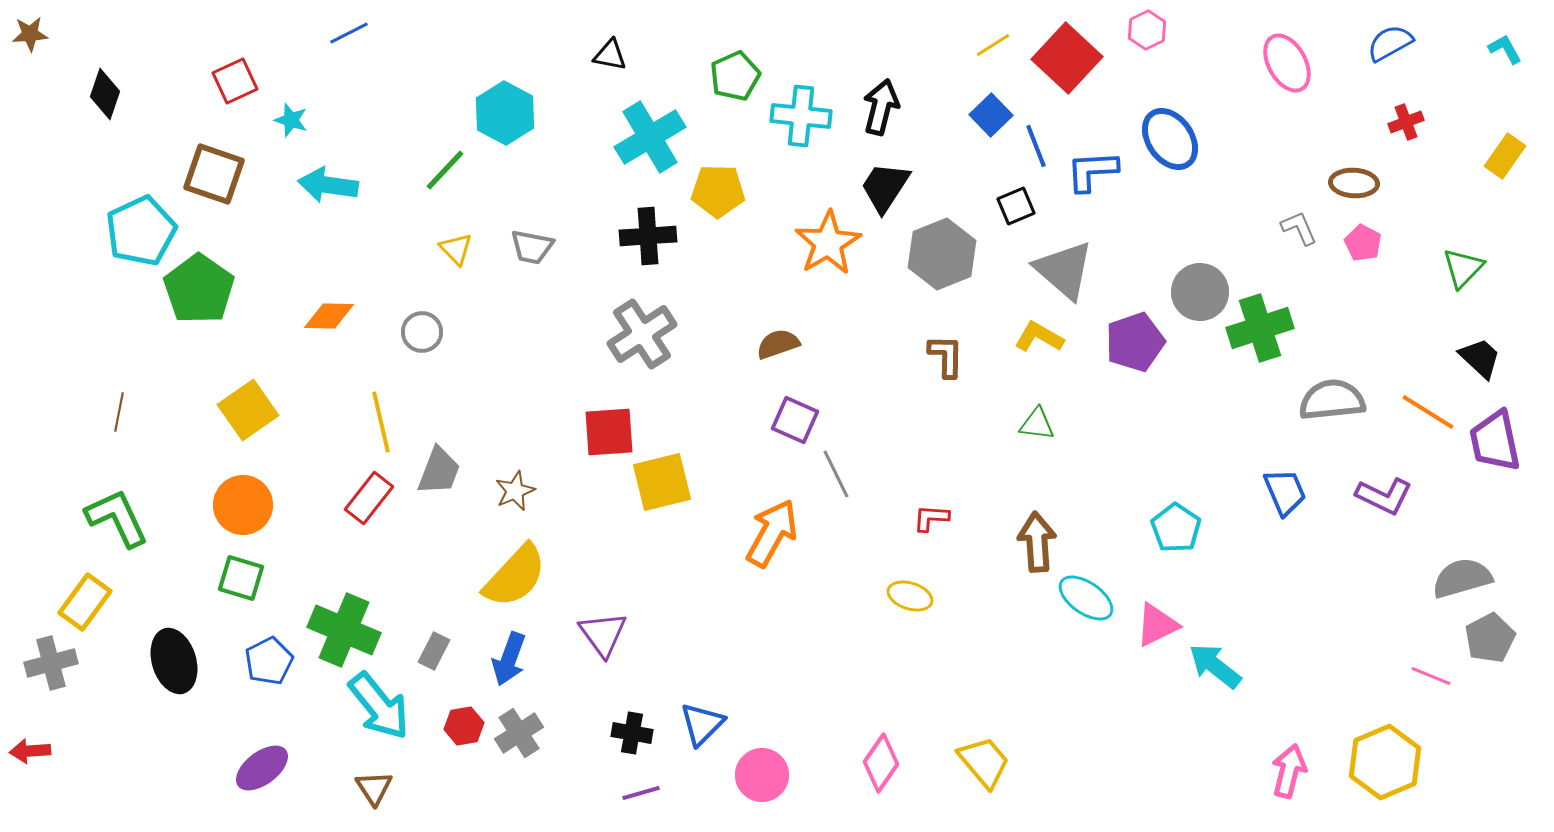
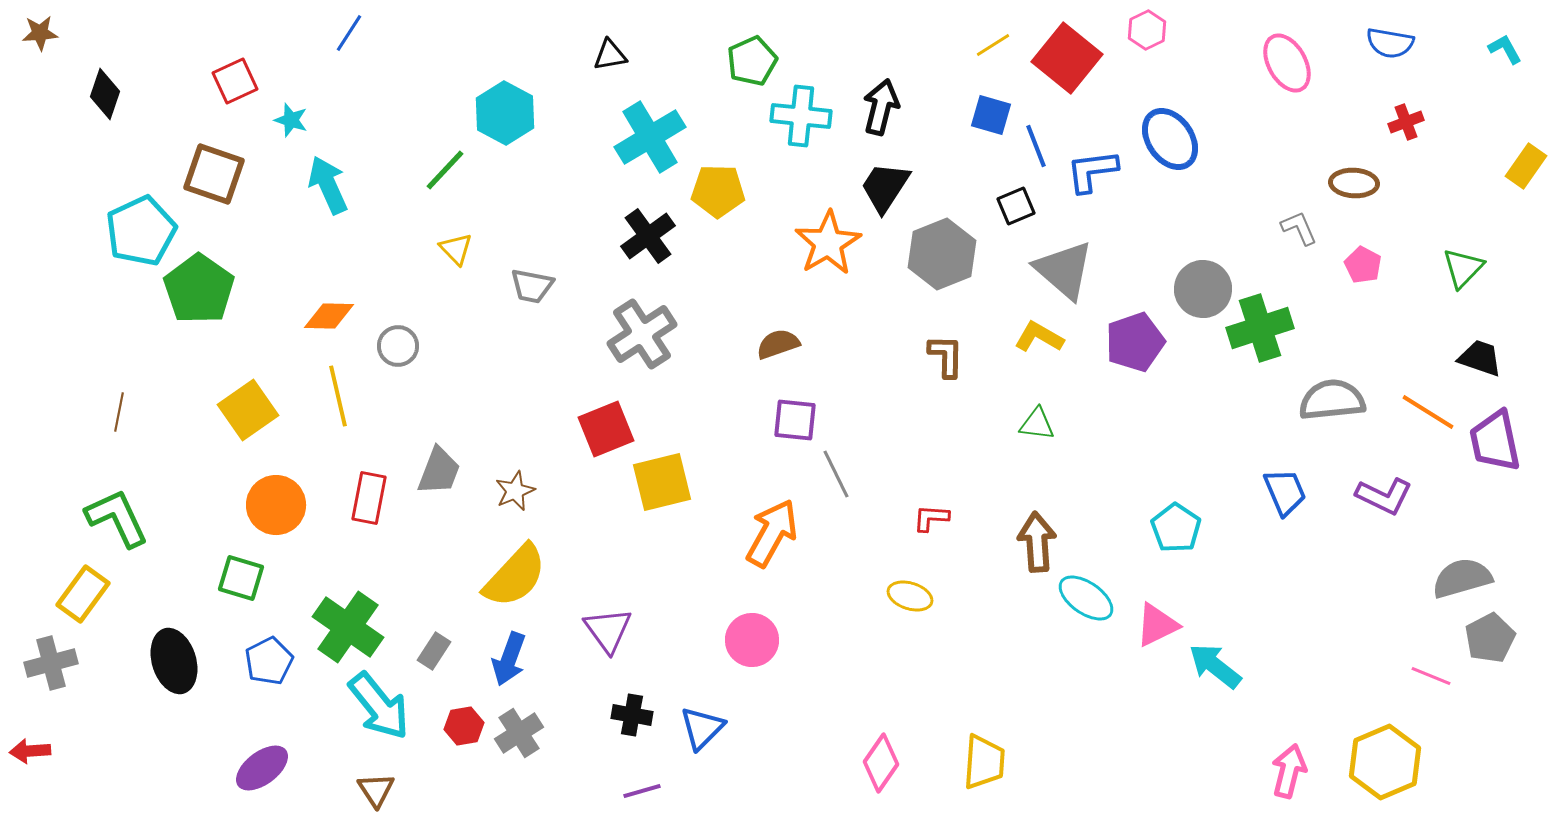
blue line at (349, 33): rotated 30 degrees counterclockwise
brown star at (30, 34): moved 10 px right, 1 px up
blue semicircle at (1390, 43): rotated 141 degrees counterclockwise
black triangle at (610, 55): rotated 21 degrees counterclockwise
red square at (1067, 58): rotated 4 degrees counterclockwise
green pentagon at (735, 76): moved 17 px right, 15 px up
blue square at (991, 115): rotated 30 degrees counterclockwise
yellow rectangle at (1505, 156): moved 21 px right, 10 px down
blue L-shape at (1092, 171): rotated 4 degrees counterclockwise
cyan arrow at (328, 185): rotated 58 degrees clockwise
black cross at (648, 236): rotated 32 degrees counterclockwise
pink pentagon at (1363, 243): moved 22 px down
gray trapezoid at (532, 247): moved 39 px down
gray circle at (1200, 292): moved 3 px right, 3 px up
gray circle at (422, 332): moved 24 px left, 14 px down
black trapezoid at (1480, 358): rotated 24 degrees counterclockwise
purple square at (795, 420): rotated 18 degrees counterclockwise
yellow line at (381, 422): moved 43 px left, 26 px up
red square at (609, 432): moved 3 px left, 3 px up; rotated 18 degrees counterclockwise
red rectangle at (369, 498): rotated 27 degrees counterclockwise
orange circle at (243, 505): moved 33 px right
yellow rectangle at (85, 602): moved 2 px left, 8 px up
green cross at (344, 630): moved 4 px right, 3 px up; rotated 12 degrees clockwise
purple triangle at (603, 634): moved 5 px right, 4 px up
gray rectangle at (434, 651): rotated 6 degrees clockwise
blue triangle at (702, 724): moved 4 px down
black cross at (632, 733): moved 18 px up
yellow trapezoid at (984, 762): rotated 44 degrees clockwise
pink circle at (762, 775): moved 10 px left, 135 px up
brown triangle at (374, 788): moved 2 px right, 2 px down
purple line at (641, 793): moved 1 px right, 2 px up
